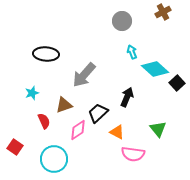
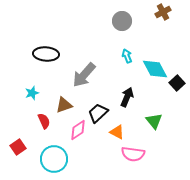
cyan arrow: moved 5 px left, 4 px down
cyan diamond: rotated 20 degrees clockwise
green triangle: moved 4 px left, 8 px up
red square: moved 3 px right; rotated 21 degrees clockwise
